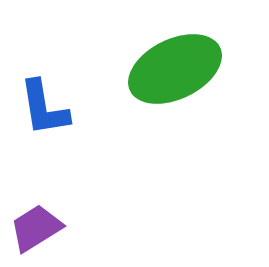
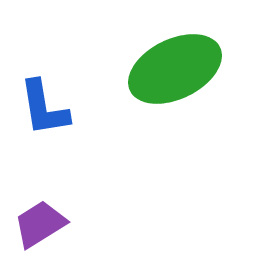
purple trapezoid: moved 4 px right, 4 px up
